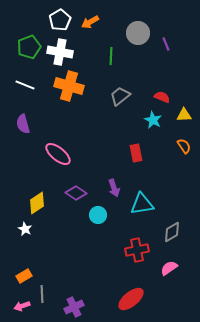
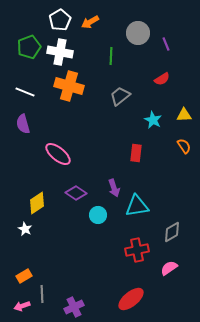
white line: moved 7 px down
red semicircle: moved 18 px up; rotated 126 degrees clockwise
red rectangle: rotated 18 degrees clockwise
cyan triangle: moved 5 px left, 2 px down
